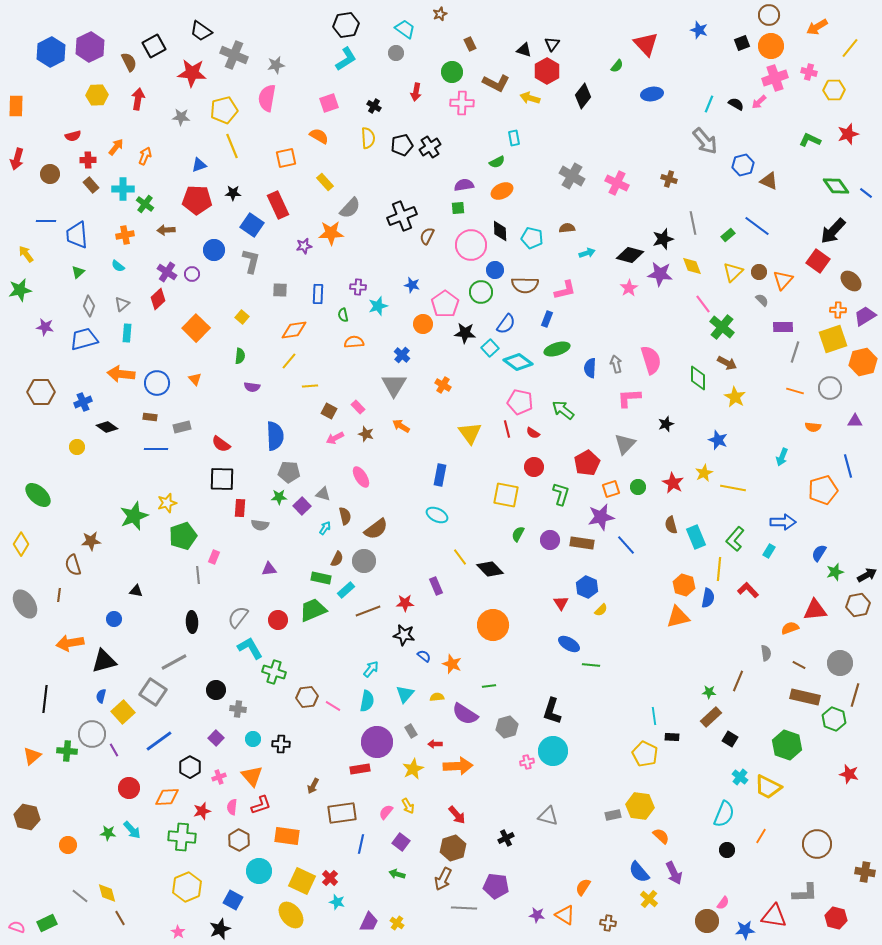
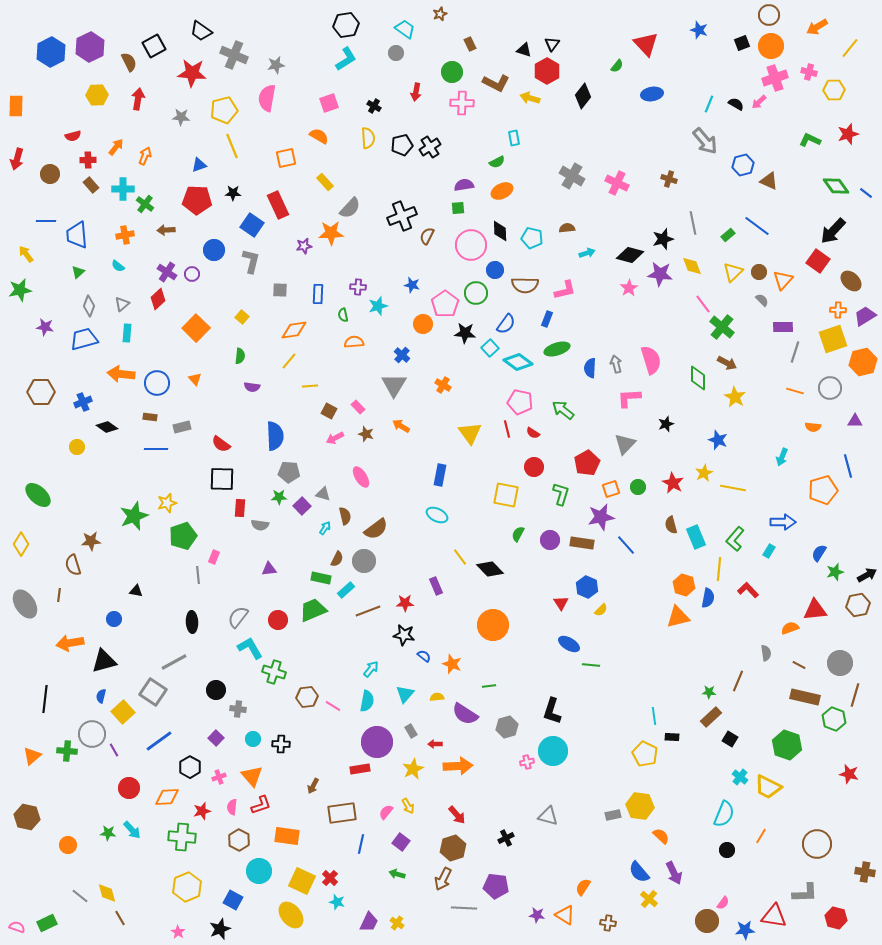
green circle at (481, 292): moved 5 px left, 1 px down
